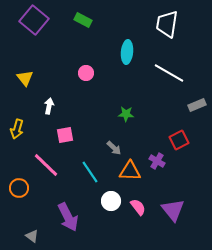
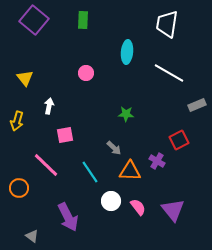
green rectangle: rotated 66 degrees clockwise
yellow arrow: moved 8 px up
